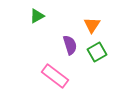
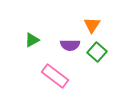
green triangle: moved 5 px left, 24 px down
purple semicircle: rotated 108 degrees clockwise
green square: rotated 18 degrees counterclockwise
